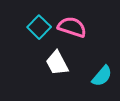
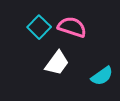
white trapezoid: rotated 116 degrees counterclockwise
cyan semicircle: rotated 15 degrees clockwise
